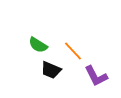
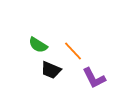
purple L-shape: moved 2 px left, 2 px down
